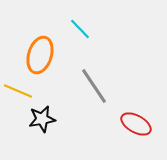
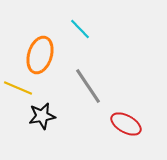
gray line: moved 6 px left
yellow line: moved 3 px up
black star: moved 3 px up
red ellipse: moved 10 px left
